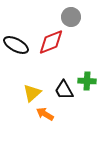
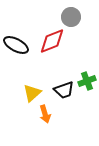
red diamond: moved 1 px right, 1 px up
green cross: rotated 24 degrees counterclockwise
black trapezoid: rotated 80 degrees counterclockwise
orange arrow: rotated 138 degrees counterclockwise
